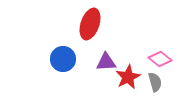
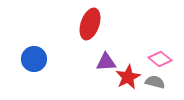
blue circle: moved 29 px left
gray semicircle: rotated 60 degrees counterclockwise
